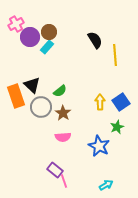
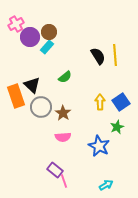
black semicircle: moved 3 px right, 16 px down
green semicircle: moved 5 px right, 14 px up
